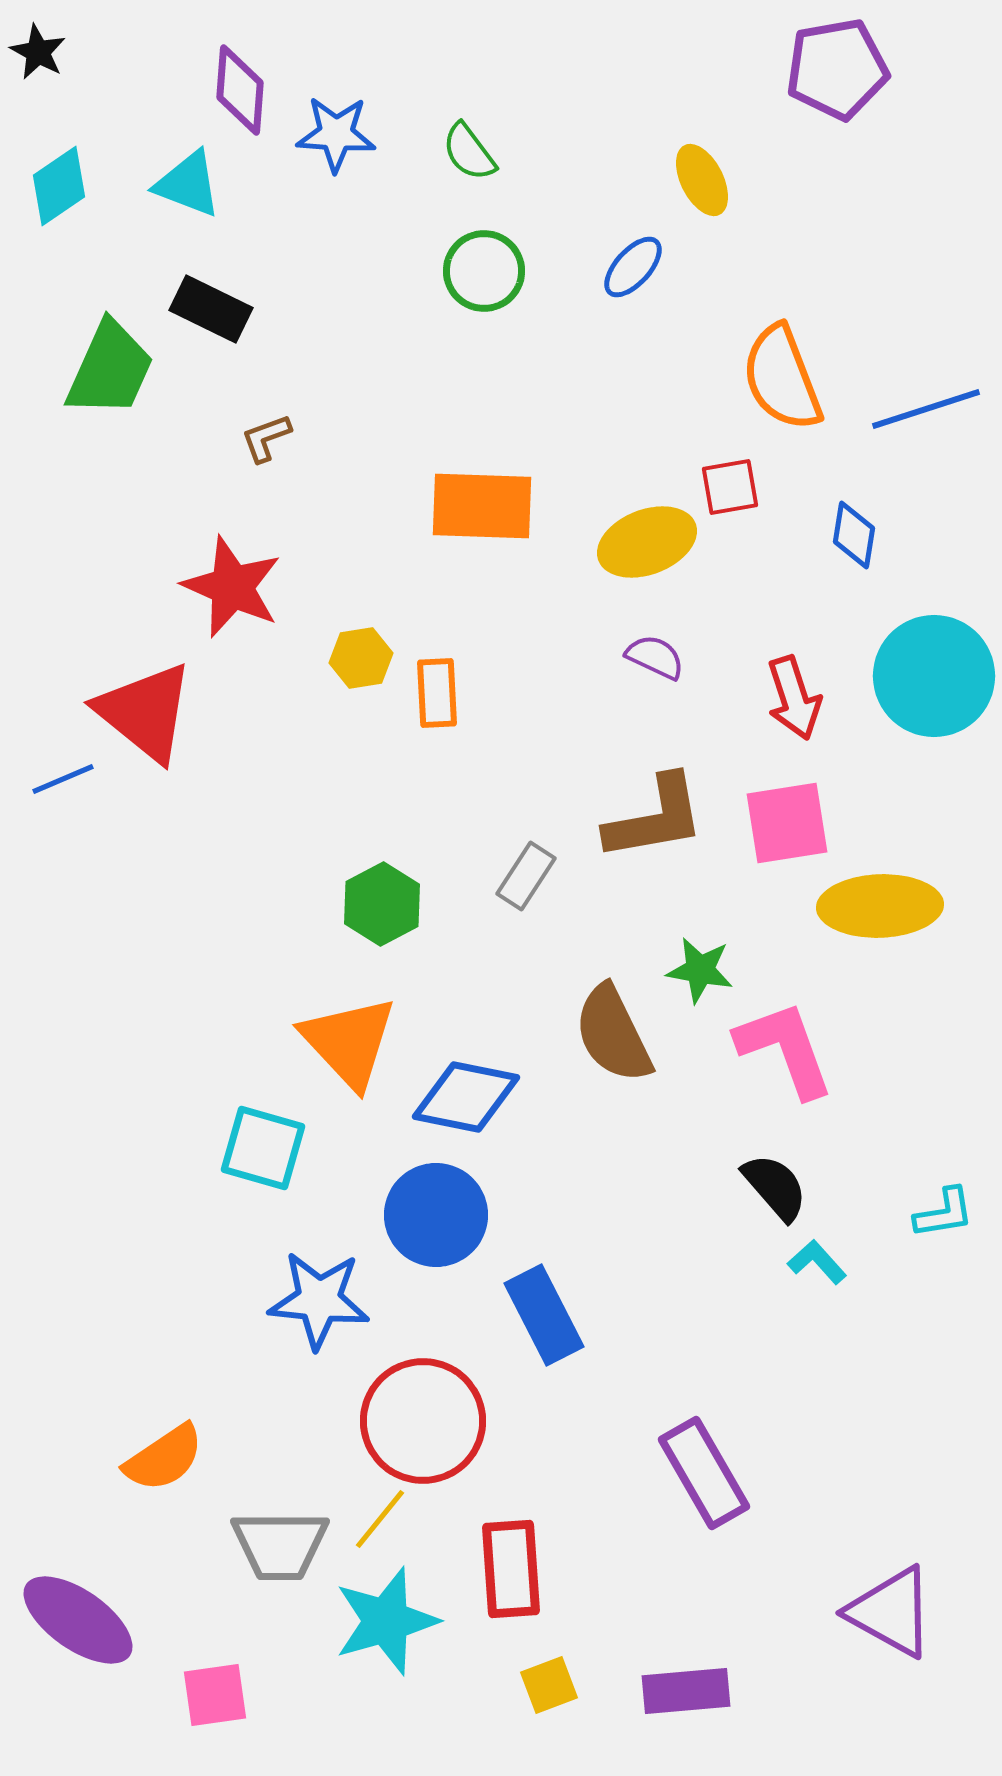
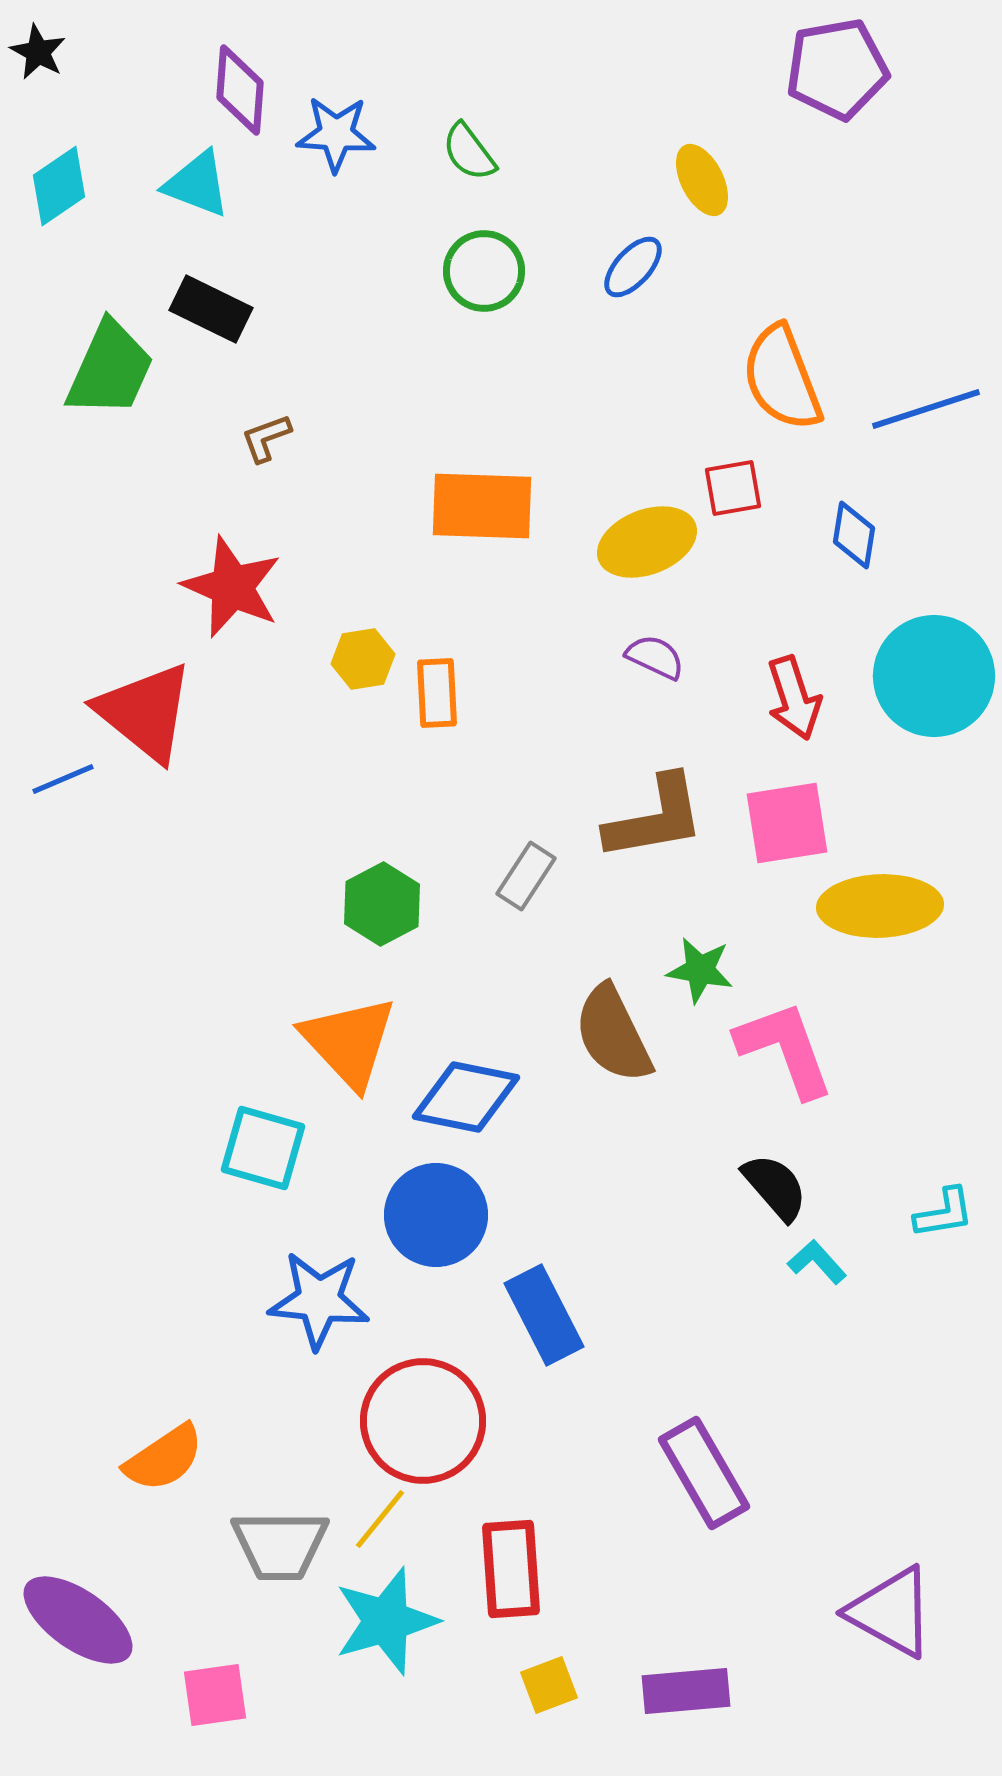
cyan triangle at (188, 184): moved 9 px right
red square at (730, 487): moved 3 px right, 1 px down
yellow hexagon at (361, 658): moved 2 px right, 1 px down
